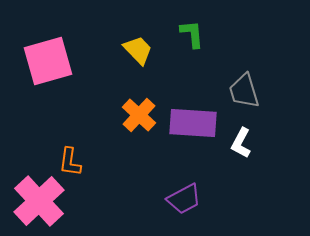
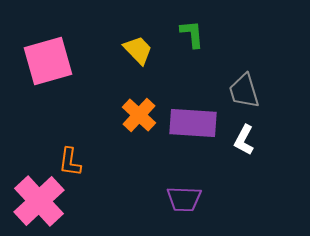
white L-shape: moved 3 px right, 3 px up
purple trapezoid: rotated 30 degrees clockwise
